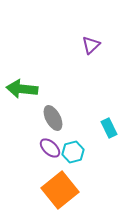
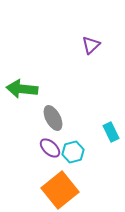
cyan rectangle: moved 2 px right, 4 px down
